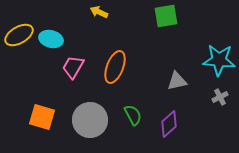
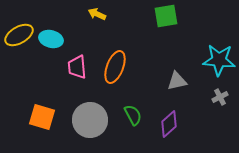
yellow arrow: moved 2 px left, 2 px down
pink trapezoid: moved 4 px right; rotated 35 degrees counterclockwise
